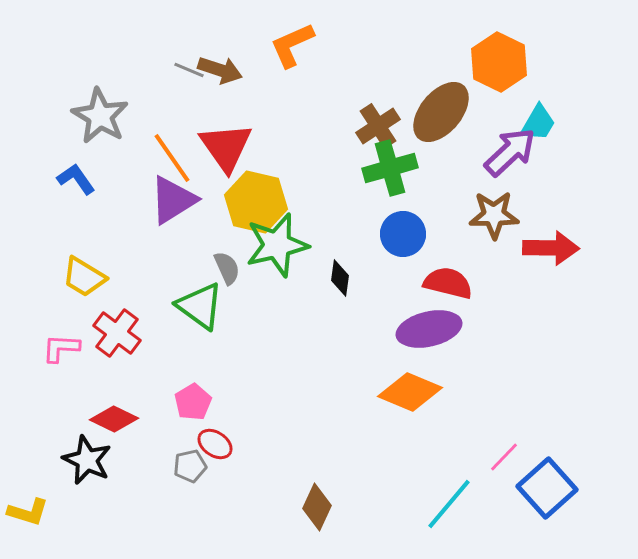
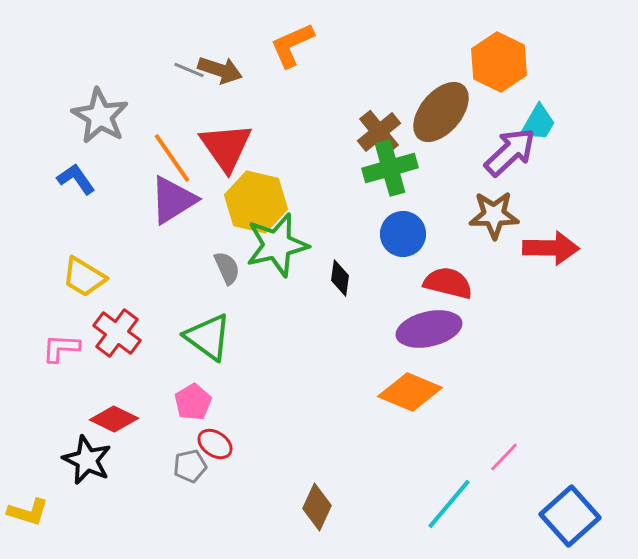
brown cross: moved 1 px right, 6 px down; rotated 6 degrees counterclockwise
green triangle: moved 8 px right, 31 px down
blue square: moved 23 px right, 28 px down
